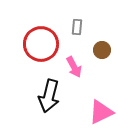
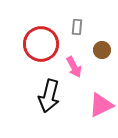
pink triangle: moved 7 px up
